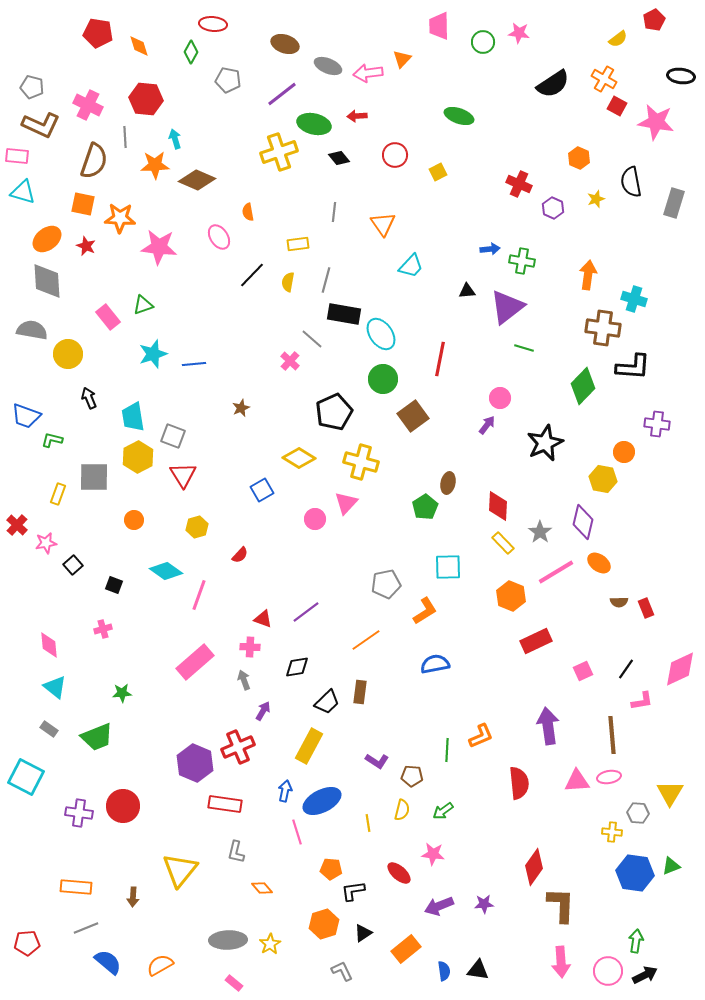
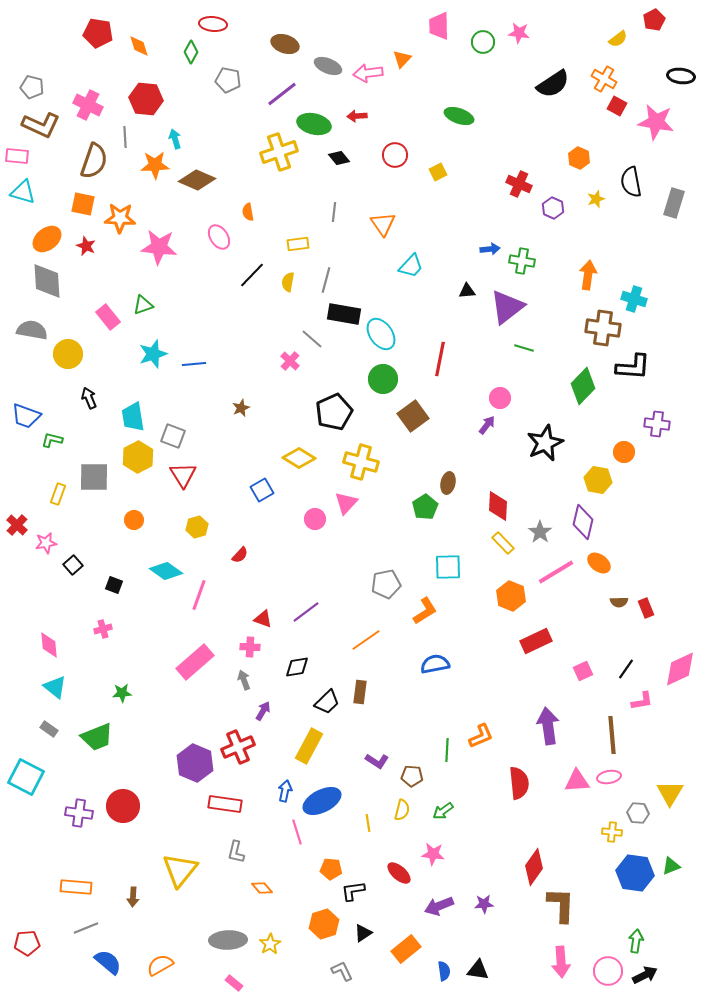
yellow hexagon at (603, 479): moved 5 px left, 1 px down
